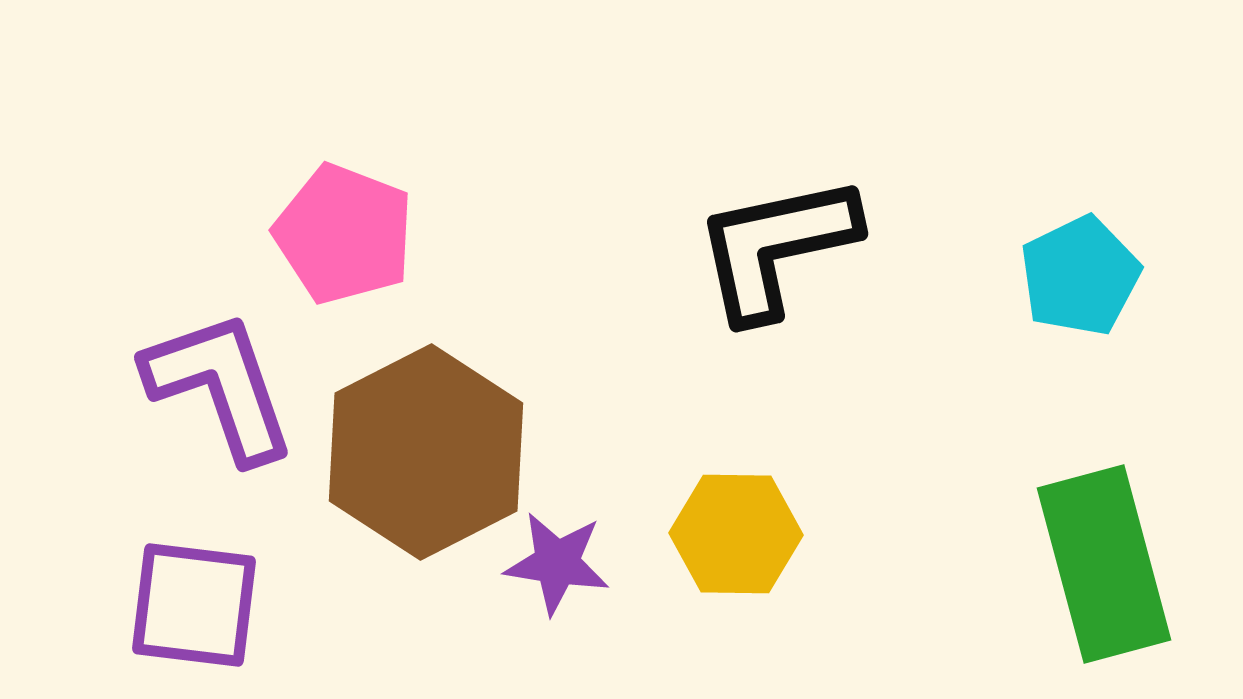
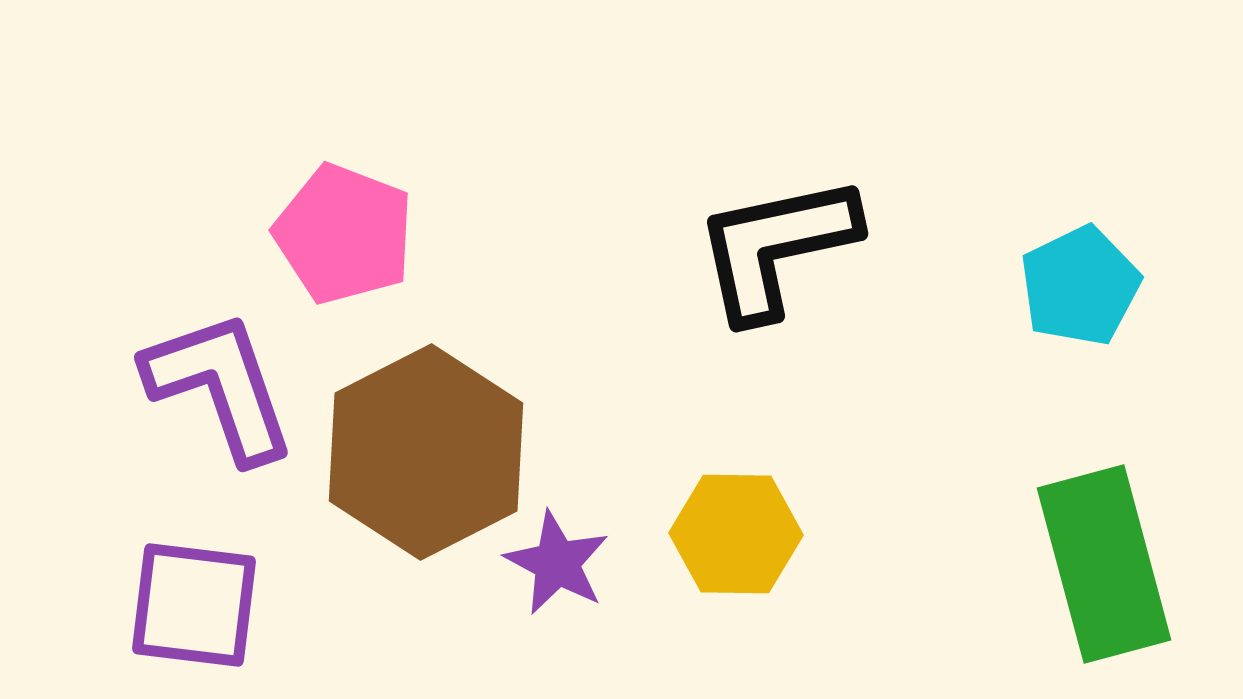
cyan pentagon: moved 10 px down
purple star: rotated 19 degrees clockwise
